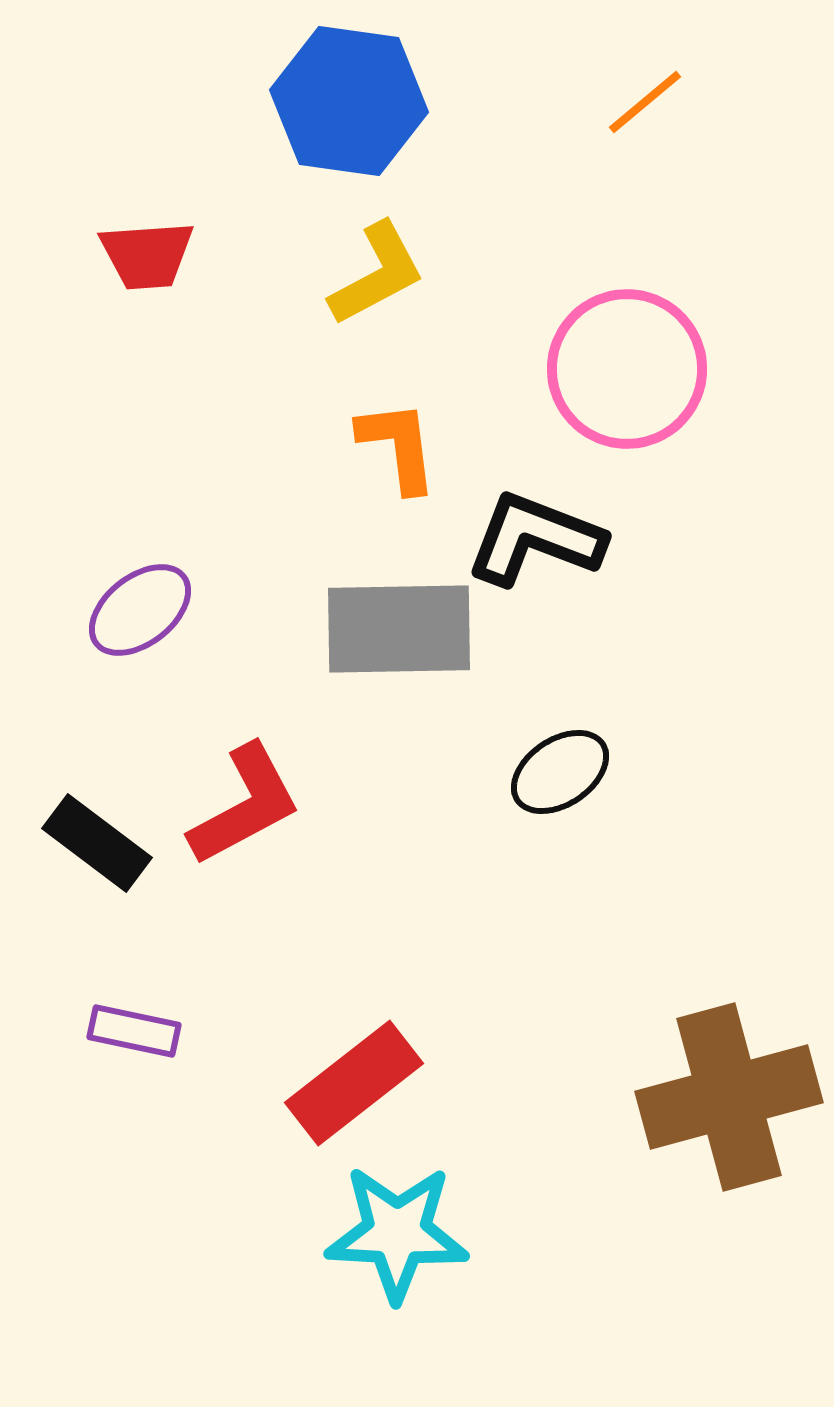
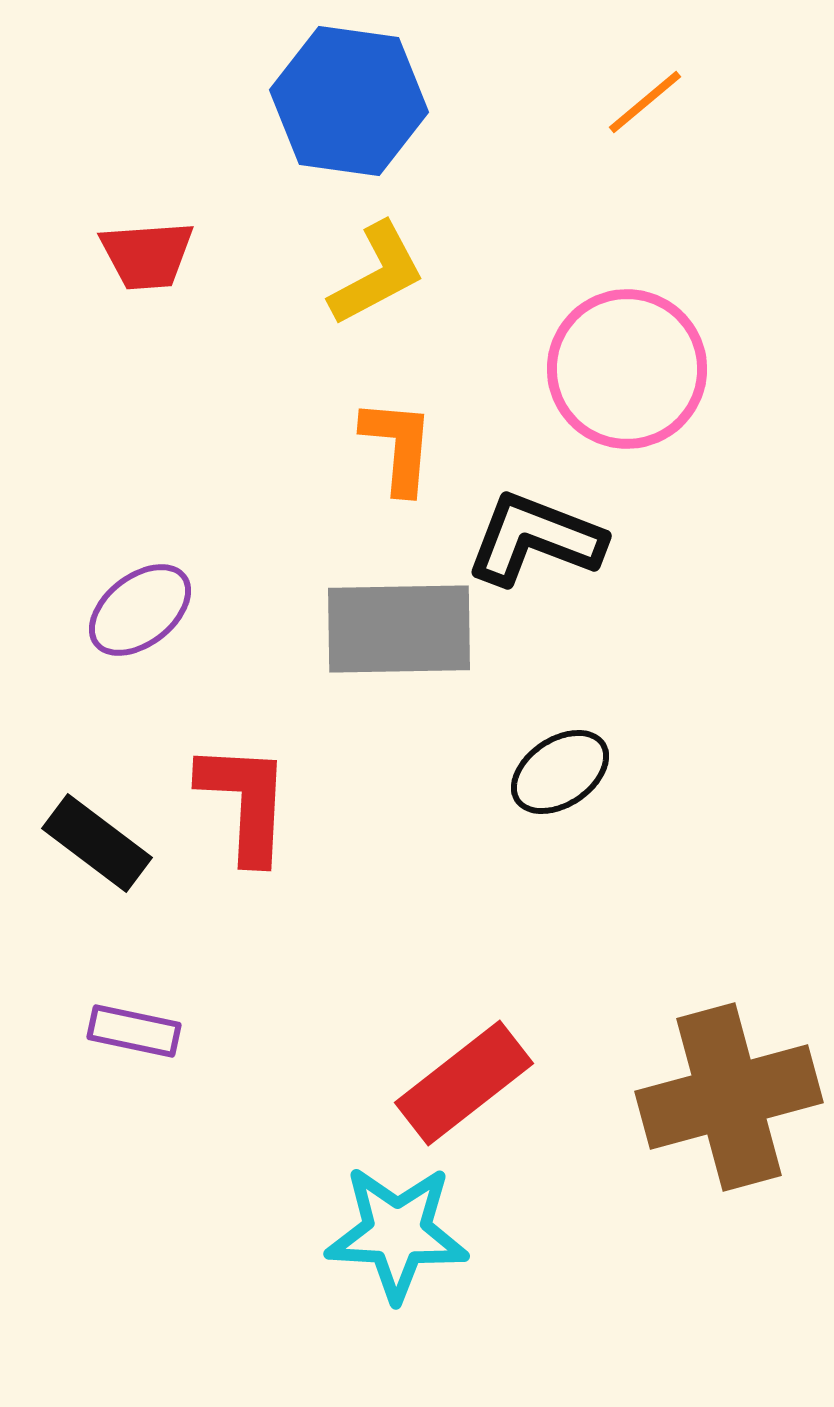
orange L-shape: rotated 12 degrees clockwise
red L-shape: moved 3 px up; rotated 59 degrees counterclockwise
red rectangle: moved 110 px right
